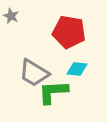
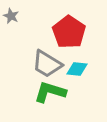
red pentagon: rotated 24 degrees clockwise
gray trapezoid: moved 13 px right, 9 px up
green L-shape: moved 3 px left; rotated 20 degrees clockwise
